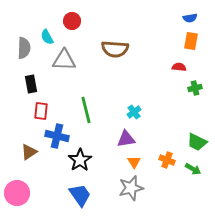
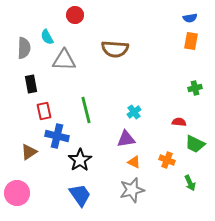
red circle: moved 3 px right, 6 px up
red semicircle: moved 55 px down
red rectangle: moved 3 px right; rotated 18 degrees counterclockwise
green trapezoid: moved 2 px left, 2 px down
orange triangle: rotated 32 degrees counterclockwise
green arrow: moved 3 px left, 14 px down; rotated 35 degrees clockwise
gray star: moved 1 px right, 2 px down
